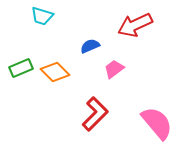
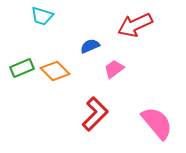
green rectangle: moved 1 px right
orange diamond: moved 1 px up
